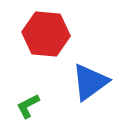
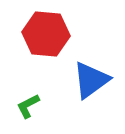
blue triangle: moved 1 px right, 2 px up
